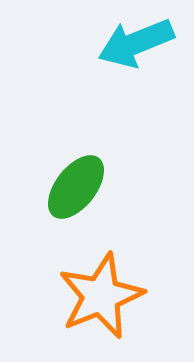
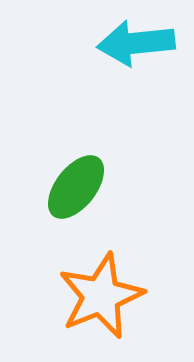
cyan arrow: rotated 16 degrees clockwise
